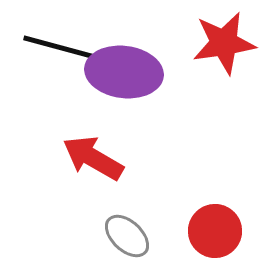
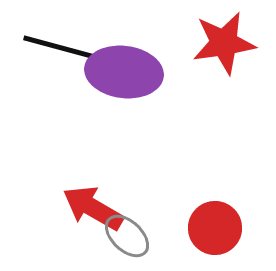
red arrow: moved 50 px down
red circle: moved 3 px up
